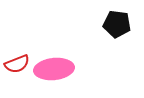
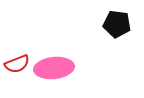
pink ellipse: moved 1 px up
